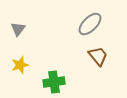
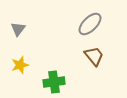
brown trapezoid: moved 4 px left
